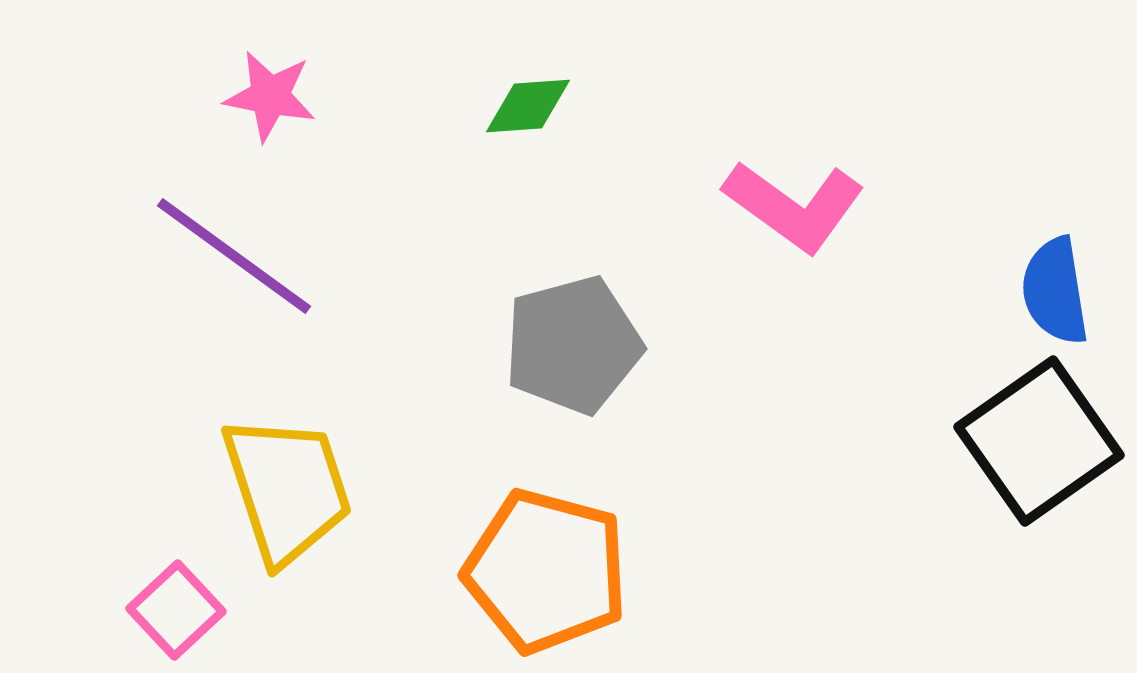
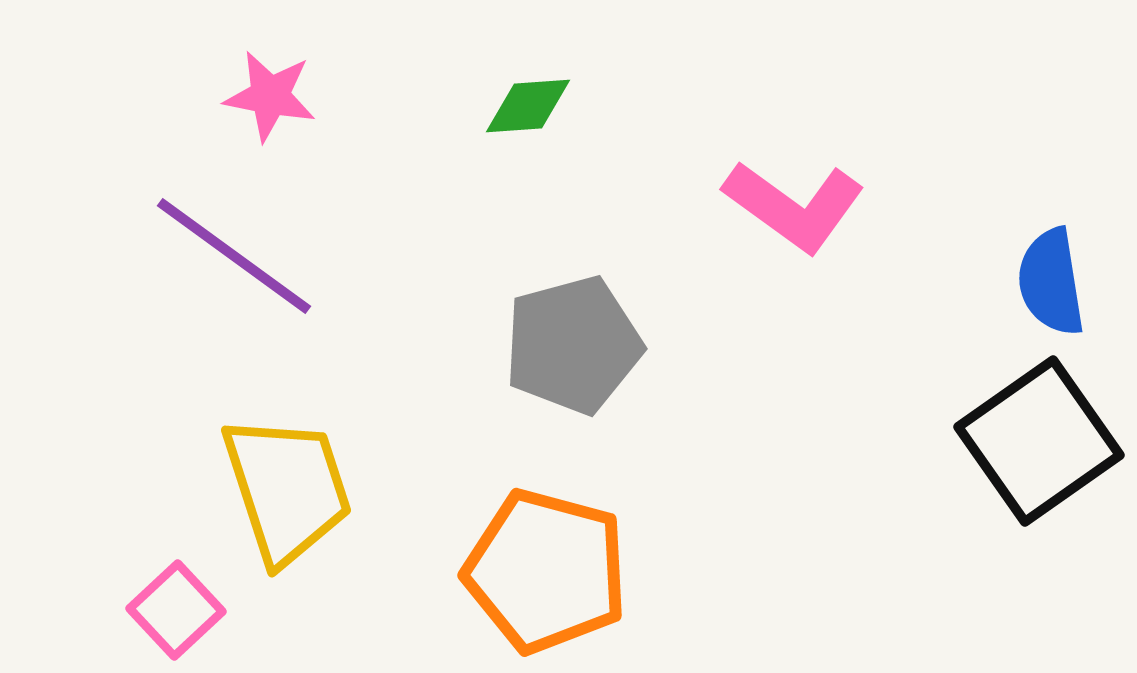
blue semicircle: moved 4 px left, 9 px up
